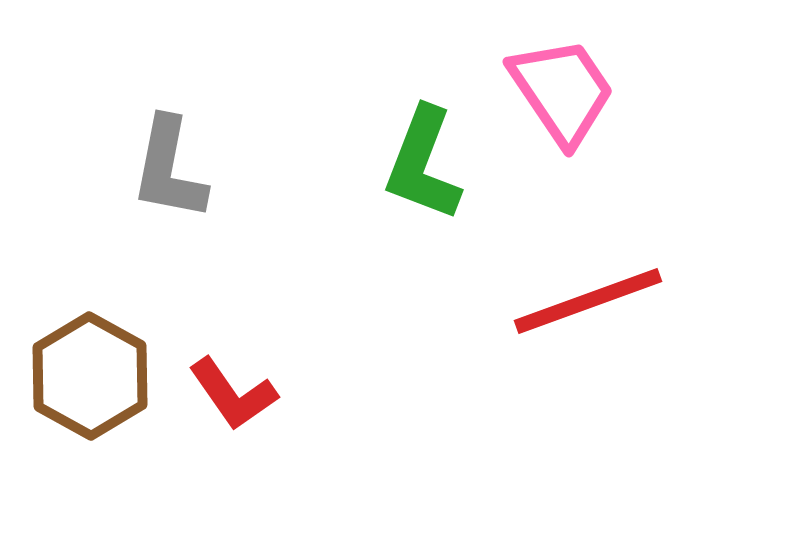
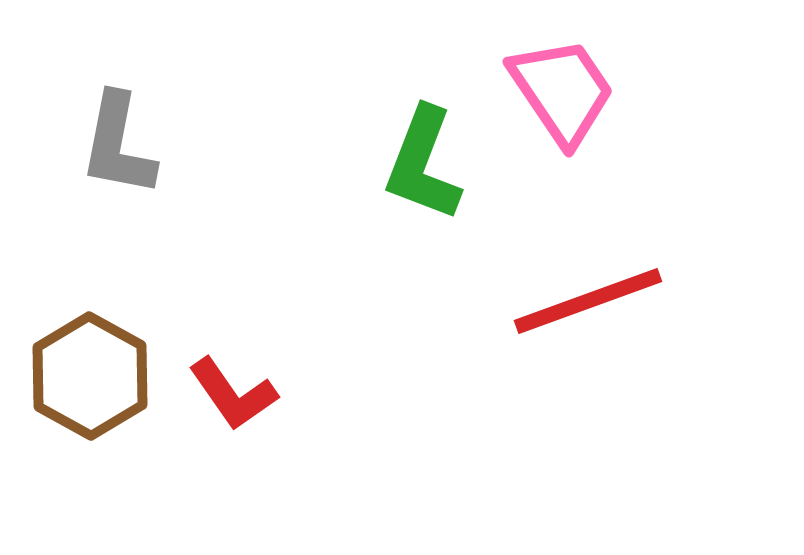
gray L-shape: moved 51 px left, 24 px up
